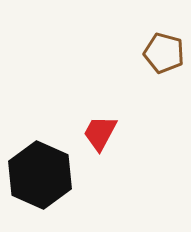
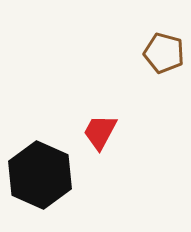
red trapezoid: moved 1 px up
